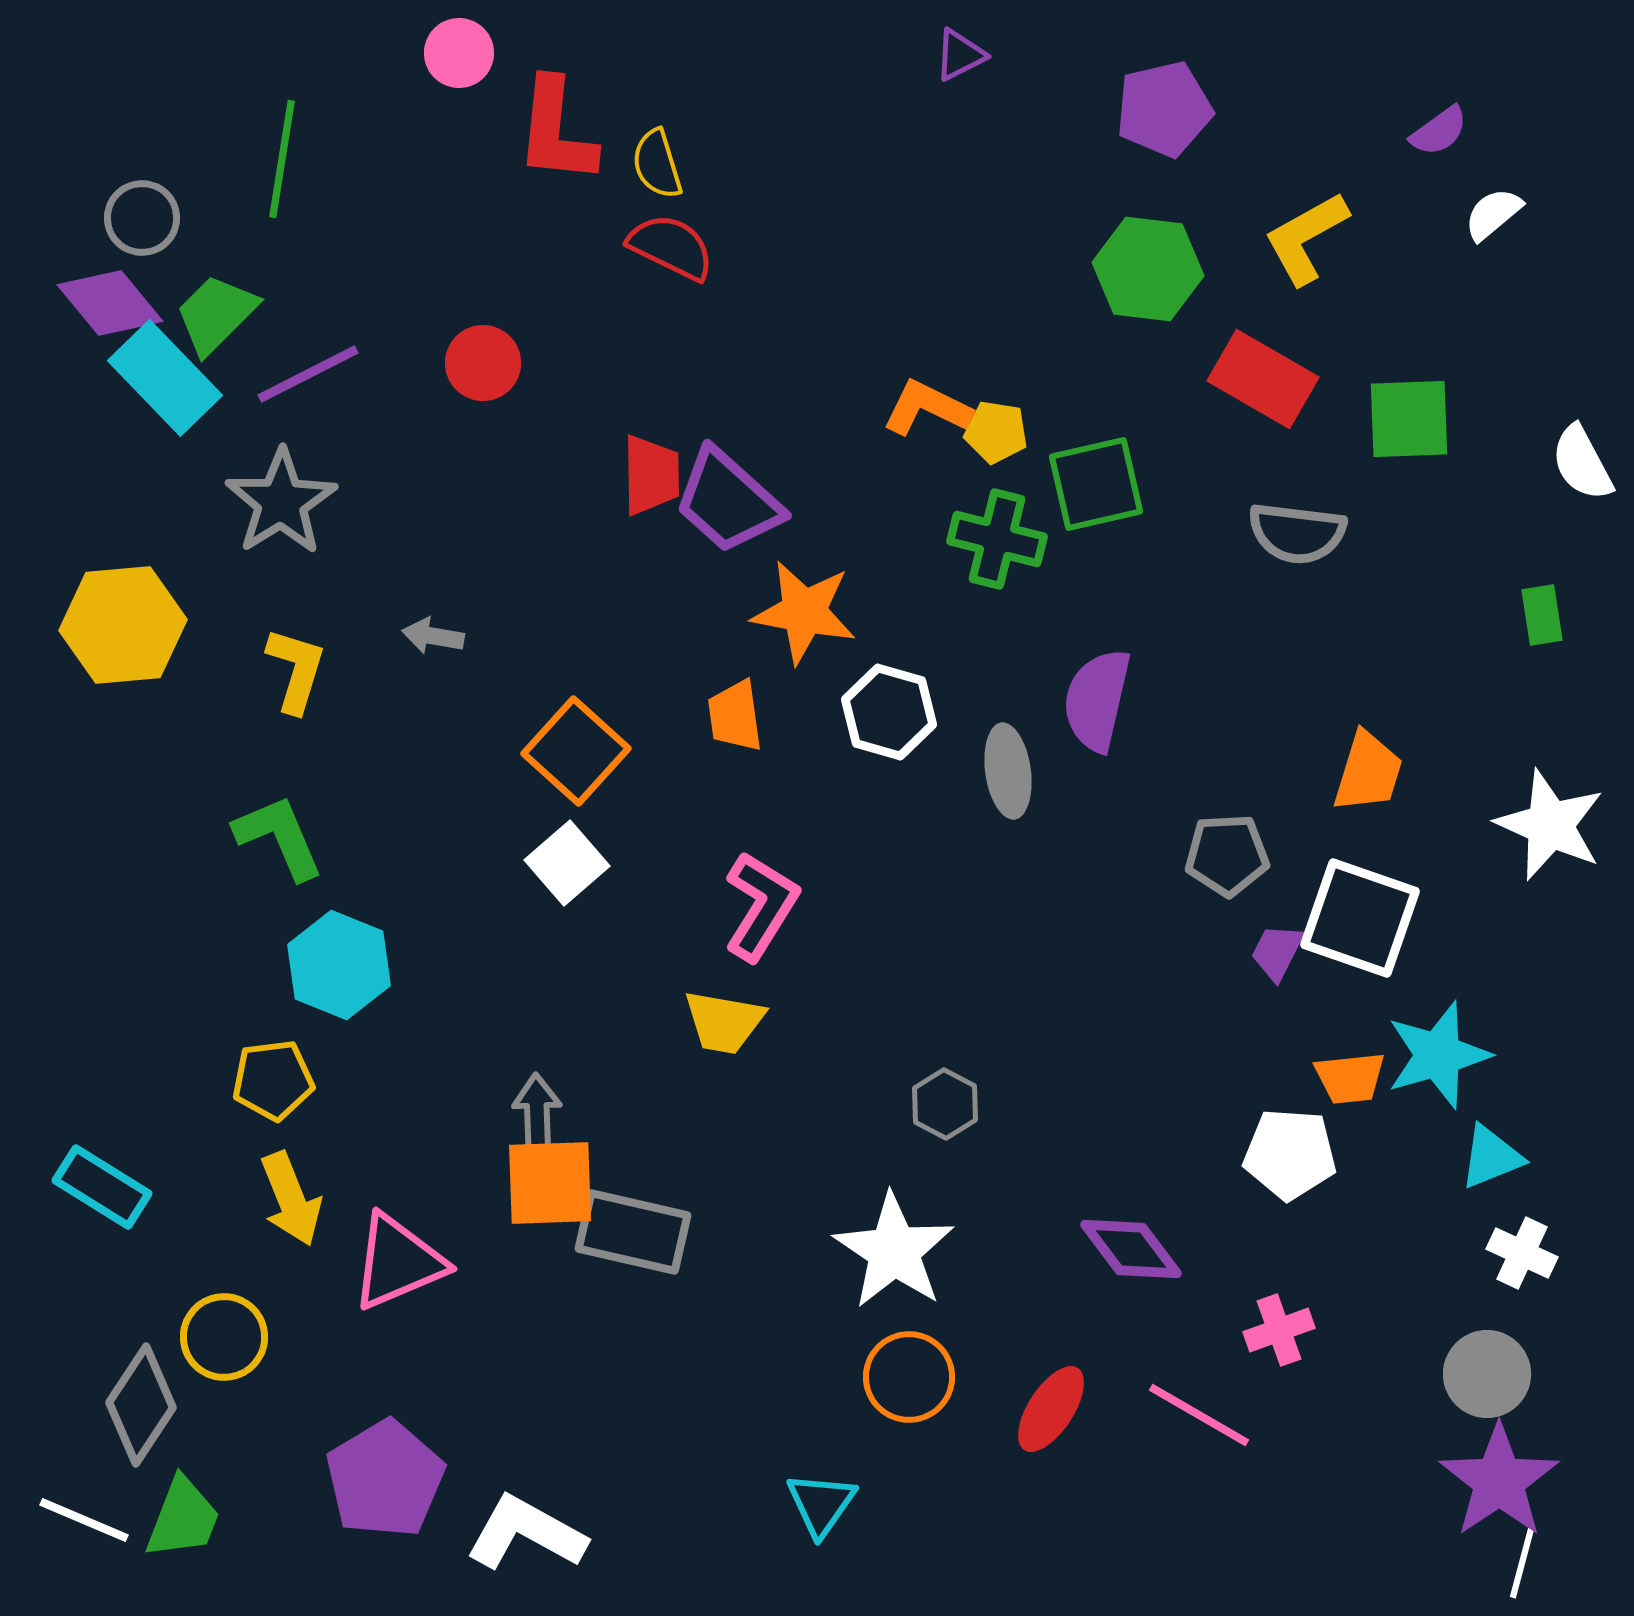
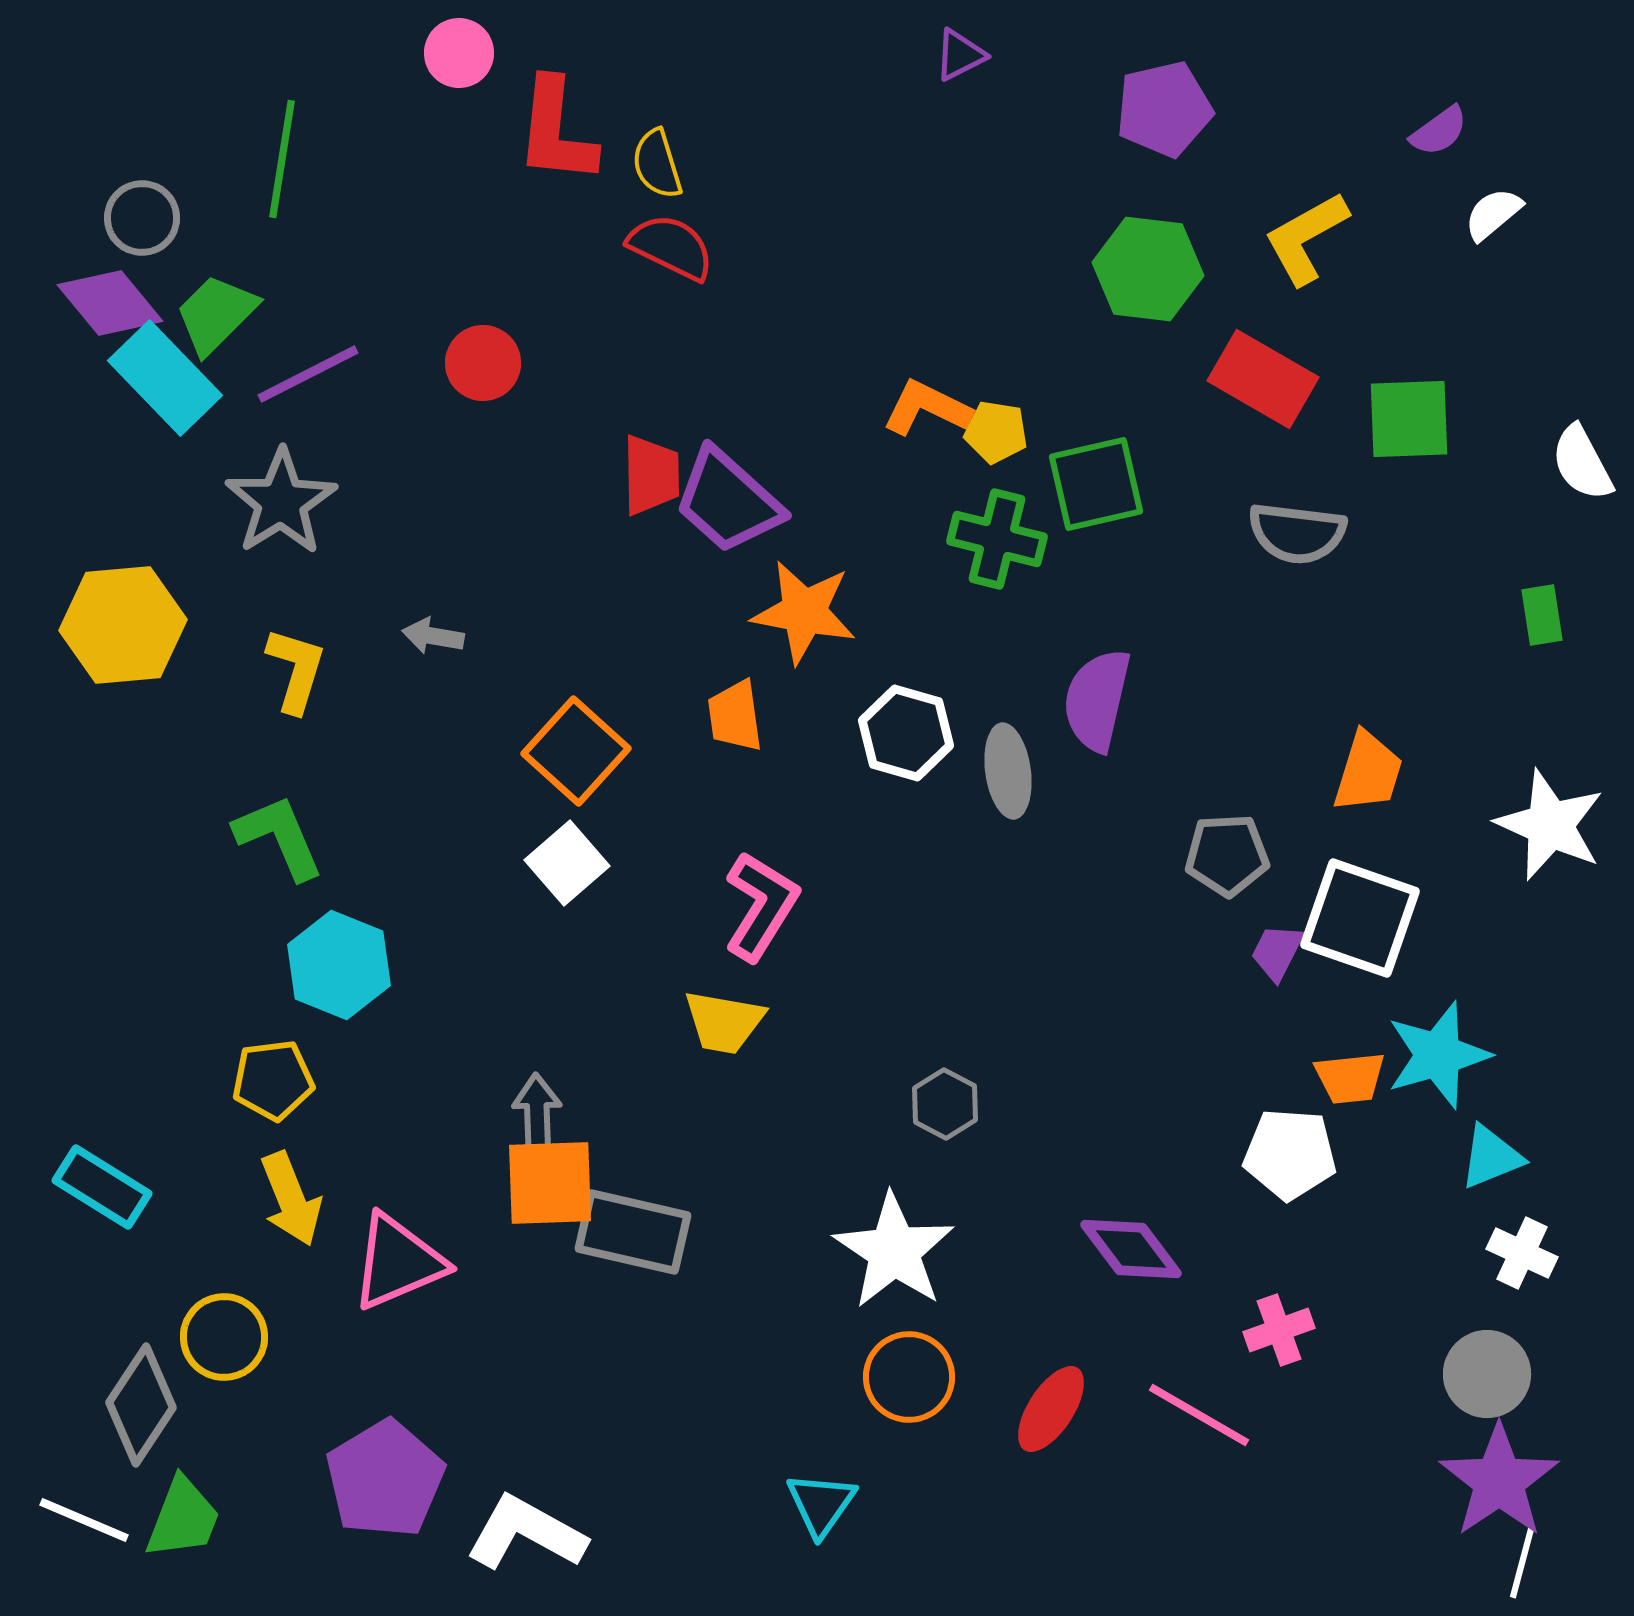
white hexagon at (889, 712): moved 17 px right, 21 px down
